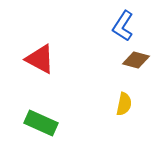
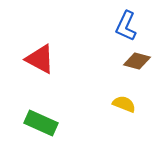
blue L-shape: moved 3 px right; rotated 8 degrees counterclockwise
brown diamond: moved 1 px right, 1 px down
yellow semicircle: rotated 80 degrees counterclockwise
